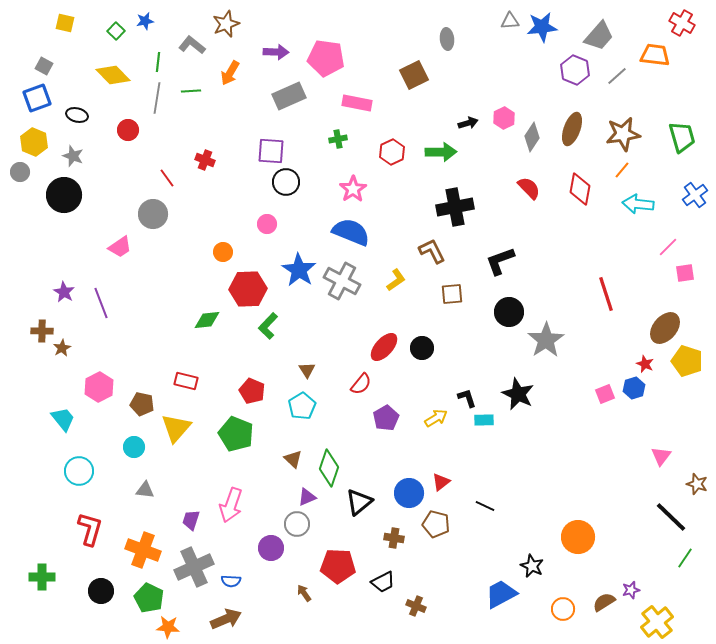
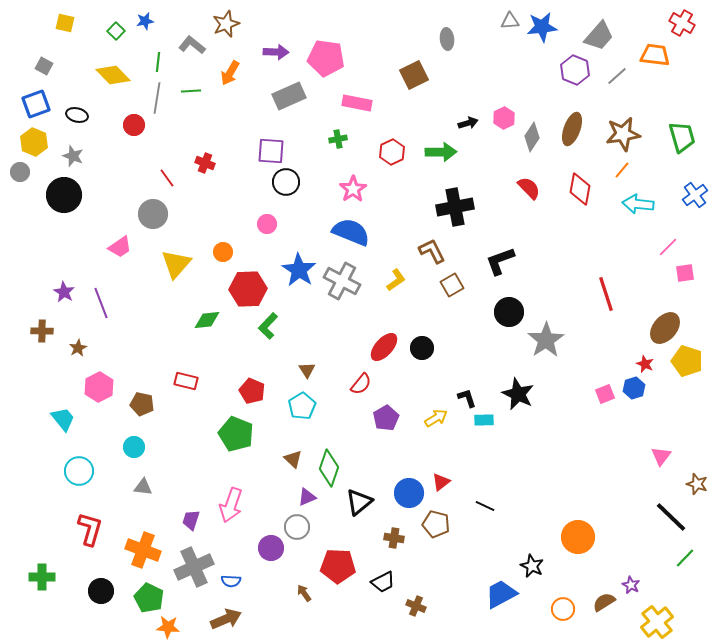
blue square at (37, 98): moved 1 px left, 6 px down
red circle at (128, 130): moved 6 px right, 5 px up
red cross at (205, 160): moved 3 px down
brown square at (452, 294): moved 9 px up; rotated 25 degrees counterclockwise
brown star at (62, 348): moved 16 px right
yellow triangle at (176, 428): moved 164 px up
gray triangle at (145, 490): moved 2 px left, 3 px up
gray circle at (297, 524): moved 3 px down
green line at (685, 558): rotated 10 degrees clockwise
purple star at (631, 590): moved 5 px up; rotated 30 degrees counterclockwise
